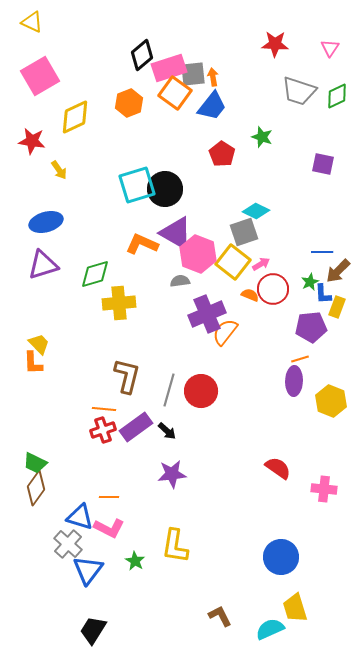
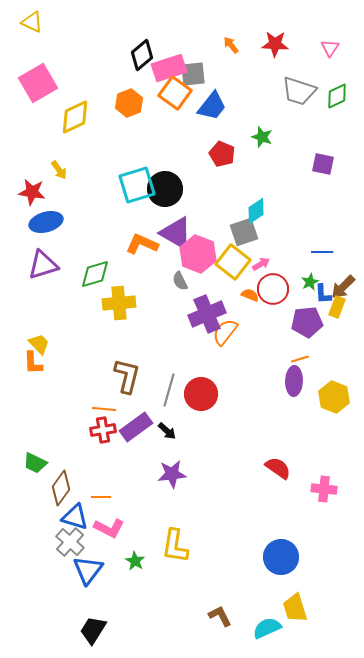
pink square at (40, 76): moved 2 px left, 7 px down
orange arrow at (213, 77): moved 18 px right, 32 px up; rotated 30 degrees counterclockwise
red star at (32, 141): moved 51 px down
red pentagon at (222, 154): rotated 10 degrees counterclockwise
cyan diamond at (256, 211): rotated 60 degrees counterclockwise
brown arrow at (338, 271): moved 5 px right, 16 px down
gray semicircle at (180, 281): rotated 108 degrees counterclockwise
purple pentagon at (311, 327): moved 4 px left, 5 px up
red circle at (201, 391): moved 3 px down
yellow hexagon at (331, 401): moved 3 px right, 4 px up
red cross at (103, 430): rotated 10 degrees clockwise
brown diamond at (36, 488): moved 25 px right
orange line at (109, 497): moved 8 px left
blue triangle at (80, 517): moved 5 px left
gray cross at (68, 544): moved 2 px right, 2 px up
cyan semicircle at (270, 629): moved 3 px left, 1 px up
